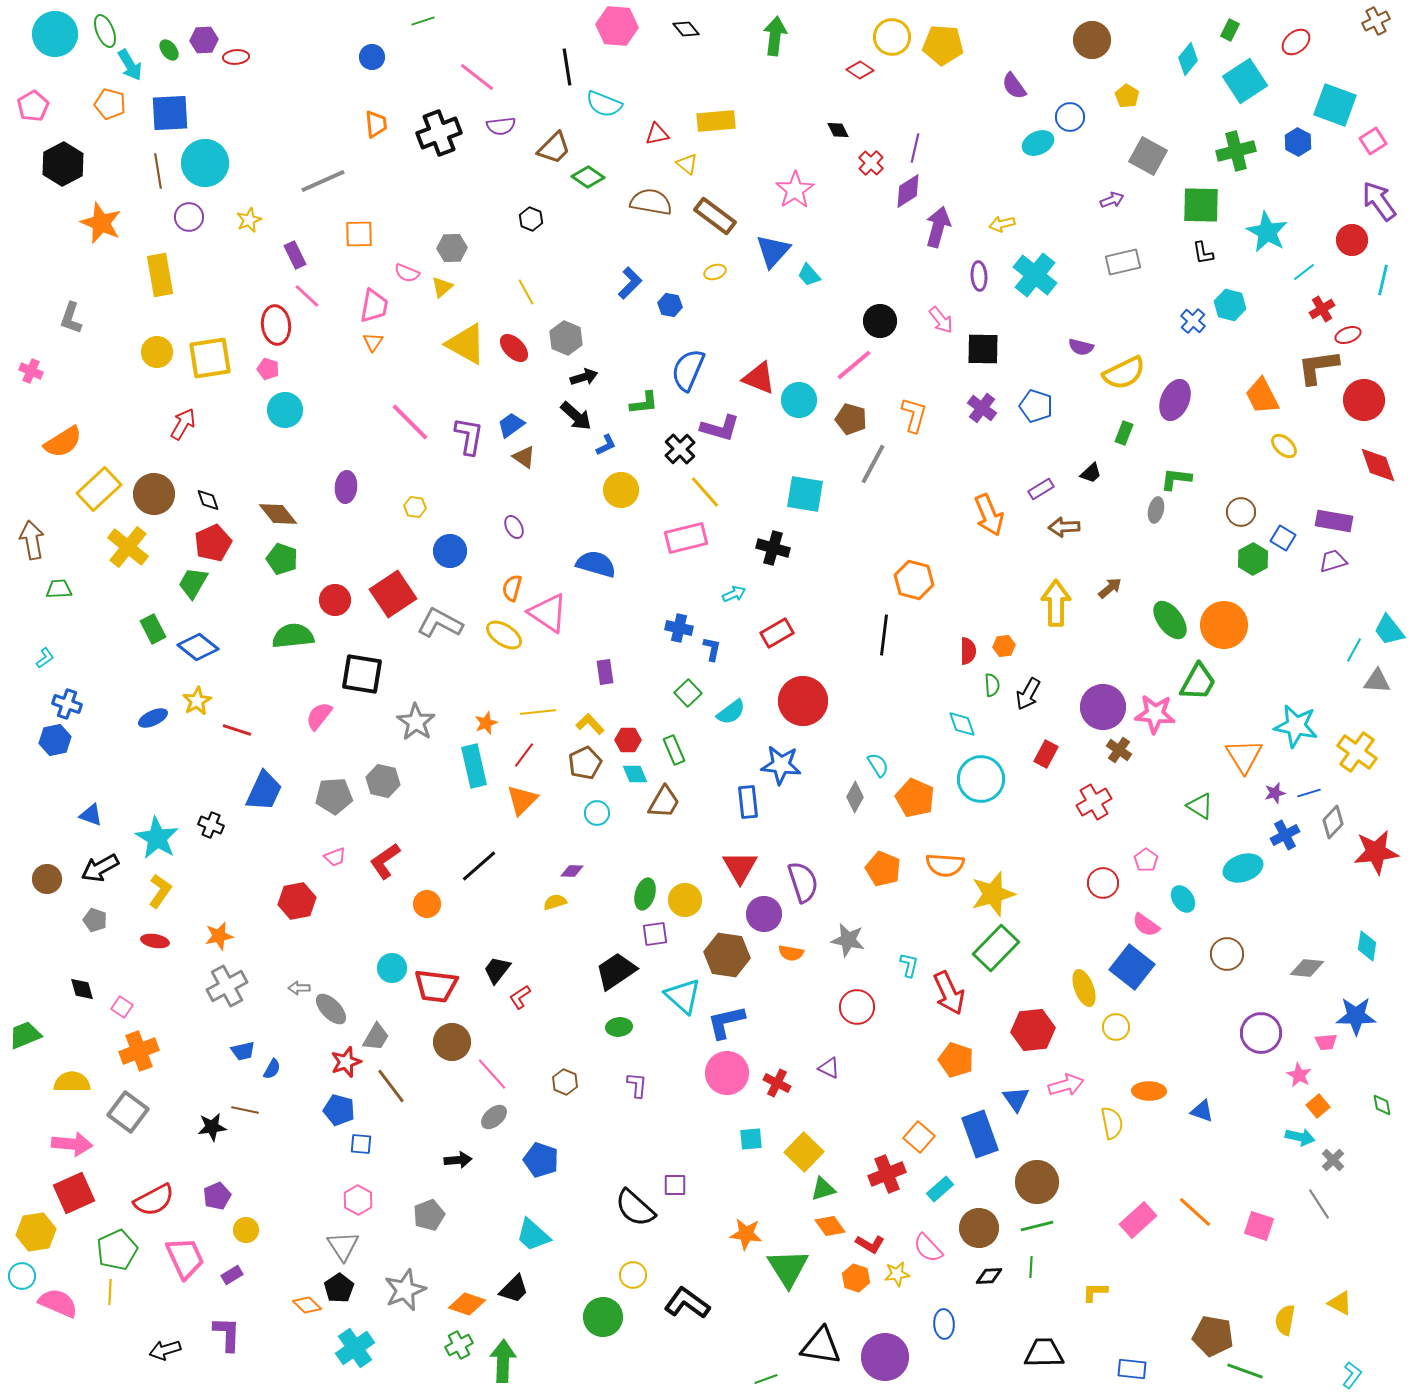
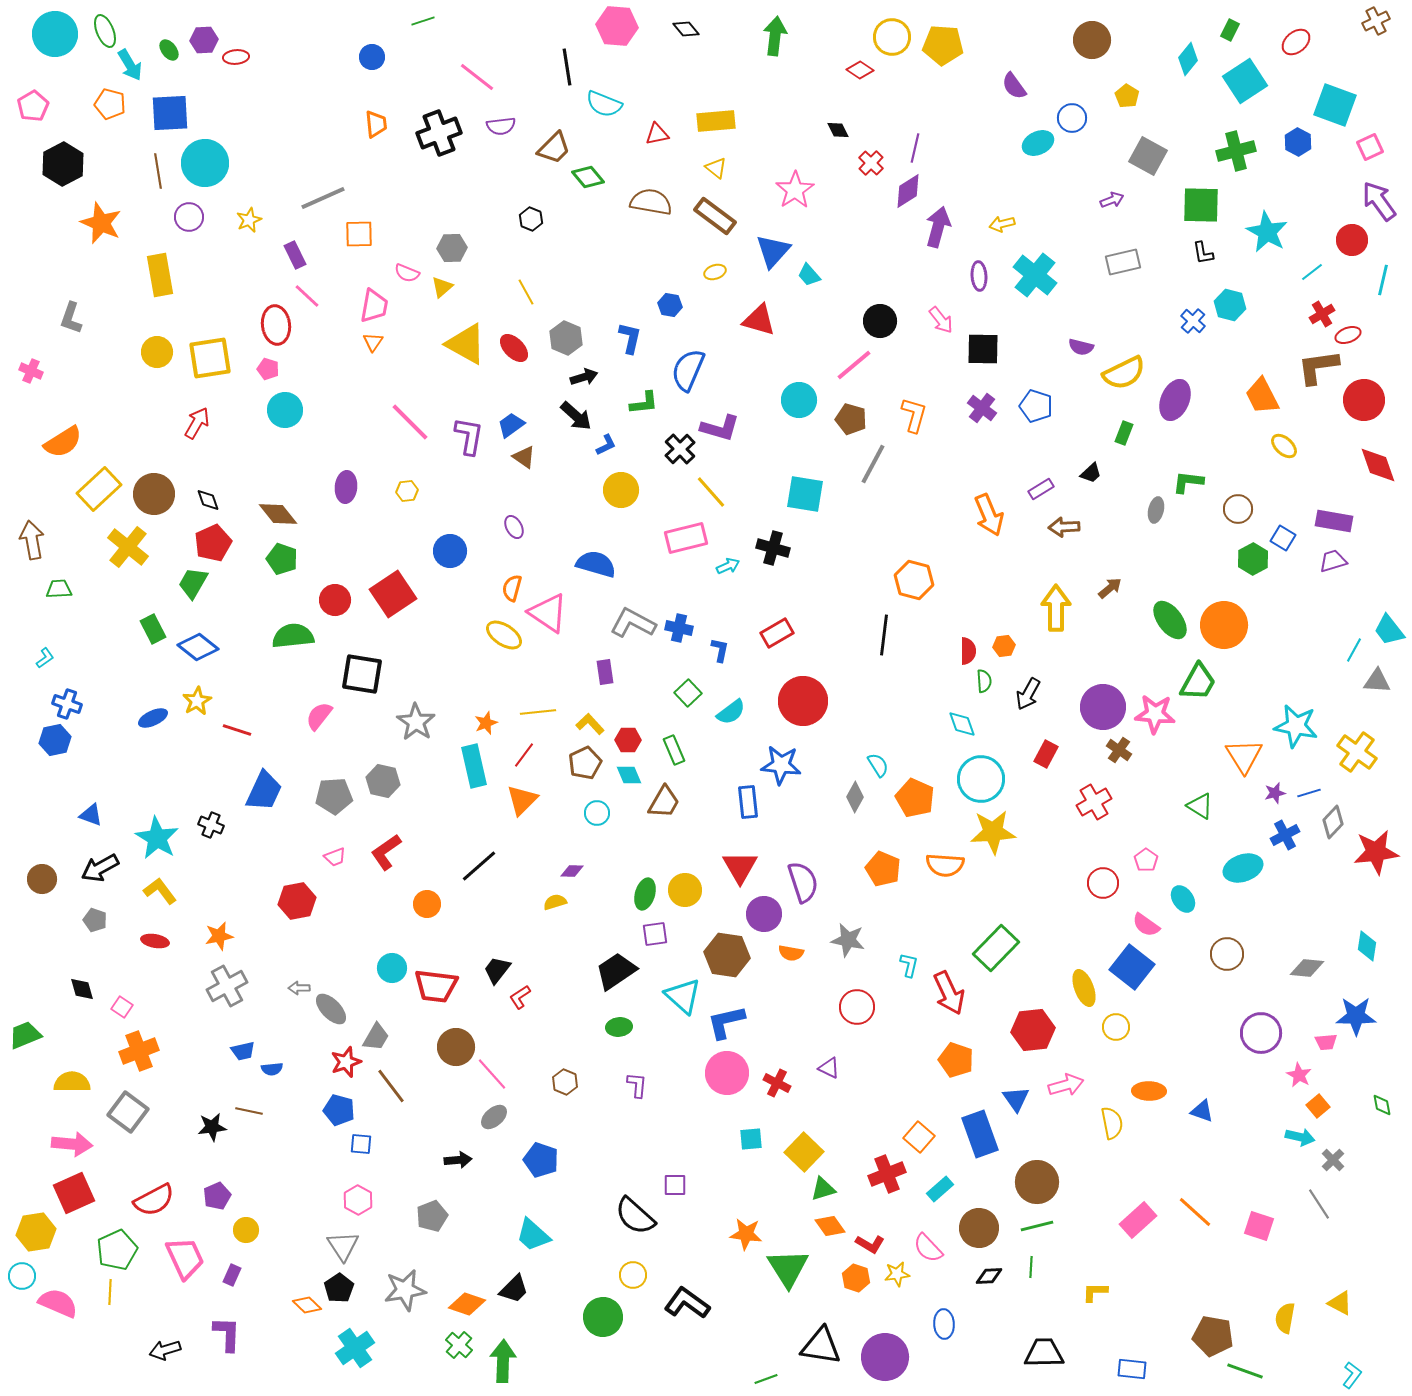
blue circle at (1070, 117): moved 2 px right, 1 px down
pink square at (1373, 141): moved 3 px left, 6 px down; rotated 8 degrees clockwise
yellow triangle at (687, 164): moved 29 px right, 4 px down
green diamond at (588, 177): rotated 16 degrees clockwise
gray line at (323, 181): moved 17 px down
cyan line at (1304, 272): moved 8 px right
blue L-shape at (630, 283): moved 55 px down; rotated 32 degrees counterclockwise
red cross at (1322, 309): moved 5 px down
red triangle at (759, 378): moved 58 px up; rotated 6 degrees counterclockwise
red arrow at (183, 424): moved 14 px right, 1 px up
green L-shape at (1176, 479): moved 12 px right, 3 px down
yellow line at (705, 492): moved 6 px right
yellow hexagon at (415, 507): moved 8 px left, 16 px up; rotated 15 degrees counterclockwise
brown circle at (1241, 512): moved 3 px left, 3 px up
cyan arrow at (734, 594): moved 6 px left, 28 px up
yellow arrow at (1056, 603): moved 5 px down
gray L-shape at (440, 623): moved 193 px right
blue L-shape at (712, 649): moved 8 px right, 1 px down
green semicircle at (992, 685): moved 8 px left, 4 px up
cyan diamond at (635, 774): moved 6 px left, 1 px down
red L-shape at (385, 861): moved 1 px right, 9 px up
brown circle at (47, 879): moved 5 px left
yellow L-shape at (160, 891): rotated 72 degrees counterclockwise
yellow star at (993, 894): moved 62 px up; rotated 12 degrees clockwise
yellow circle at (685, 900): moved 10 px up
brown circle at (452, 1042): moved 4 px right, 5 px down
blue semicircle at (272, 1069): rotated 55 degrees clockwise
brown line at (245, 1110): moved 4 px right, 1 px down
black semicircle at (635, 1208): moved 8 px down
gray pentagon at (429, 1215): moved 3 px right, 1 px down
purple rectangle at (232, 1275): rotated 35 degrees counterclockwise
gray star at (405, 1290): rotated 12 degrees clockwise
yellow semicircle at (1285, 1320): moved 2 px up
green cross at (459, 1345): rotated 20 degrees counterclockwise
